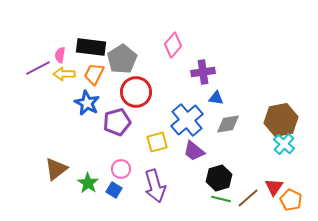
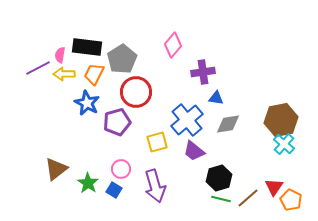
black rectangle: moved 4 px left
